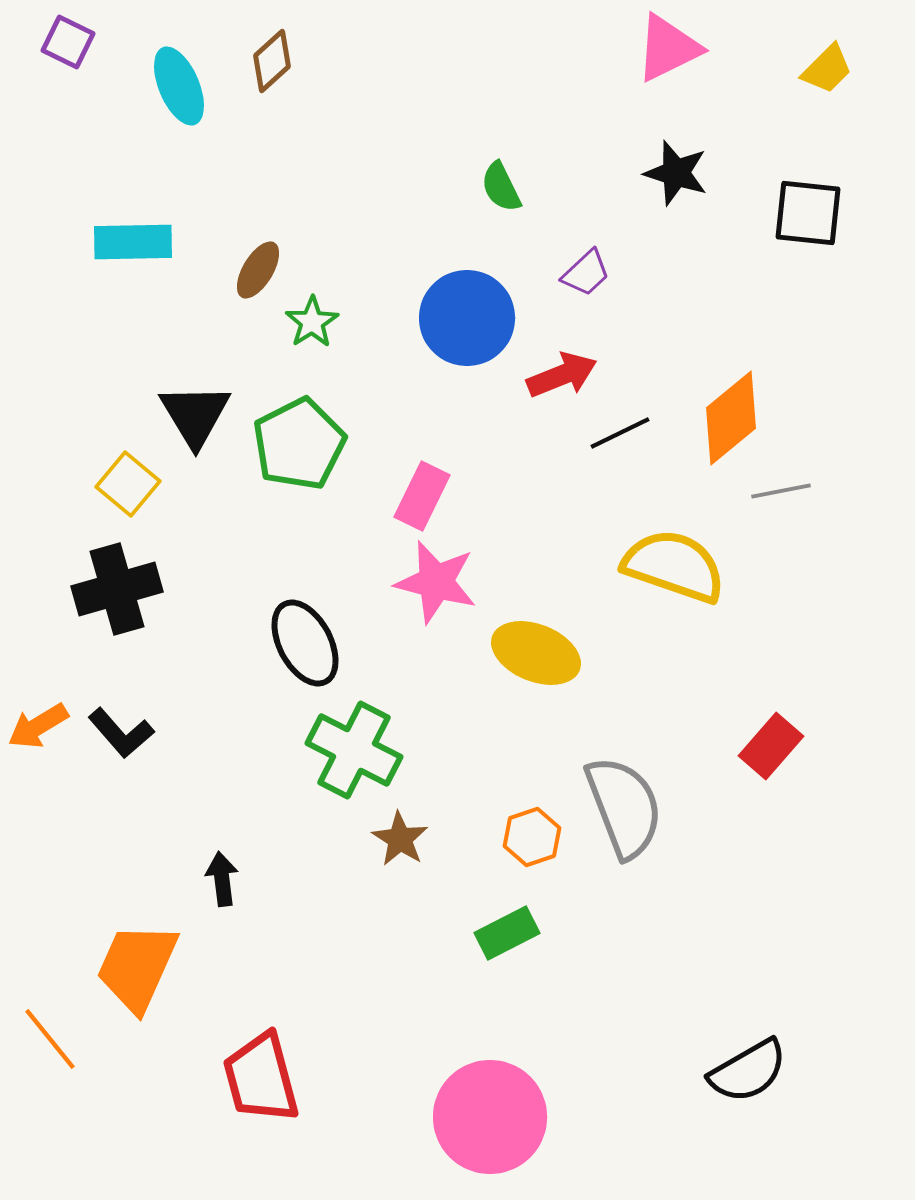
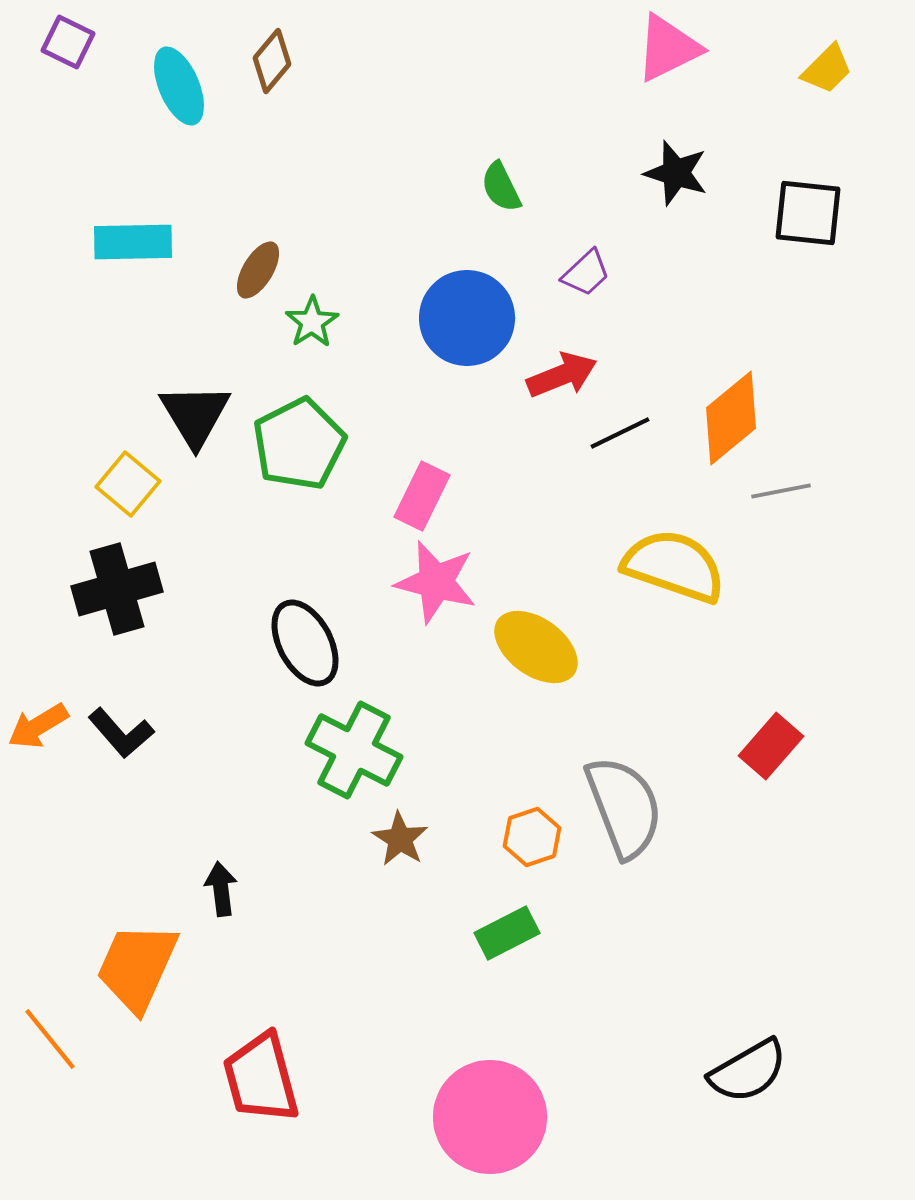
brown diamond: rotated 8 degrees counterclockwise
yellow ellipse: moved 6 px up; rotated 14 degrees clockwise
black arrow: moved 1 px left, 10 px down
